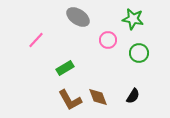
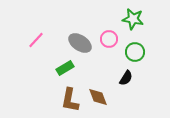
gray ellipse: moved 2 px right, 26 px down
pink circle: moved 1 px right, 1 px up
green circle: moved 4 px left, 1 px up
black semicircle: moved 7 px left, 18 px up
brown L-shape: rotated 40 degrees clockwise
